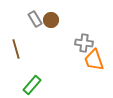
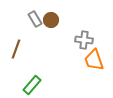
gray cross: moved 3 px up
brown line: rotated 36 degrees clockwise
